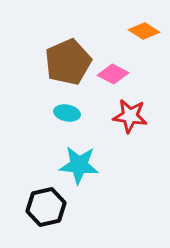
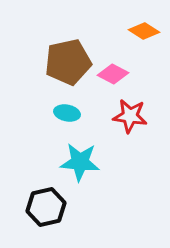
brown pentagon: rotated 12 degrees clockwise
cyan star: moved 1 px right, 3 px up
